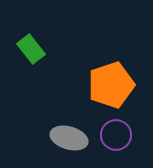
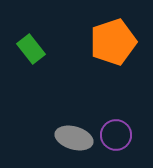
orange pentagon: moved 2 px right, 43 px up
gray ellipse: moved 5 px right
